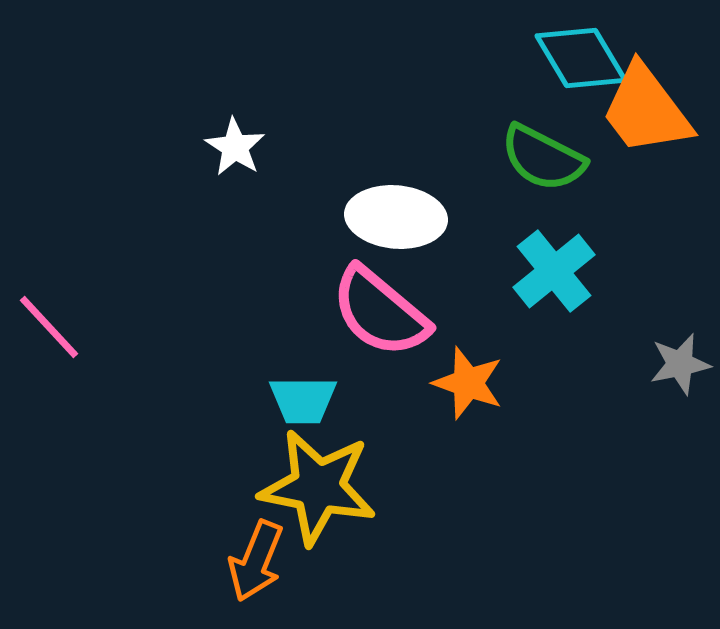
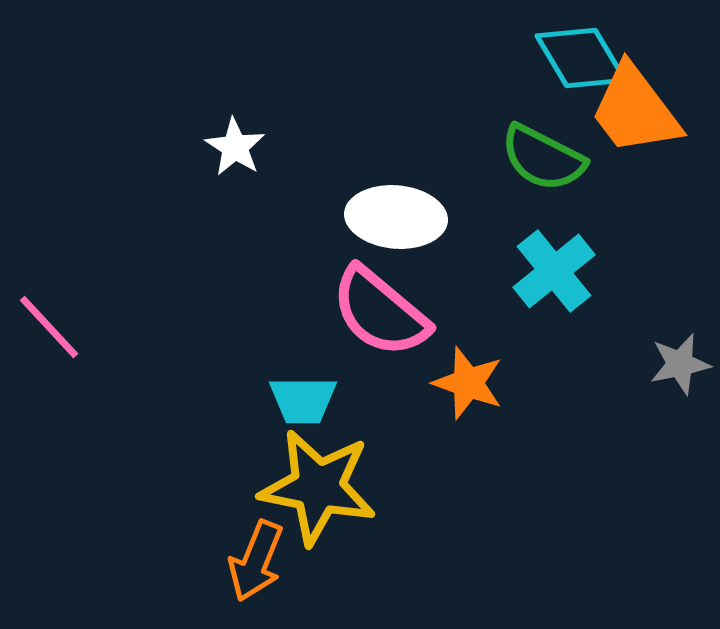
orange trapezoid: moved 11 px left
